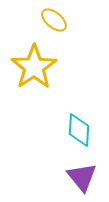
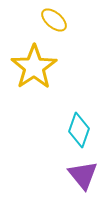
cyan diamond: rotated 16 degrees clockwise
purple triangle: moved 1 px right, 2 px up
